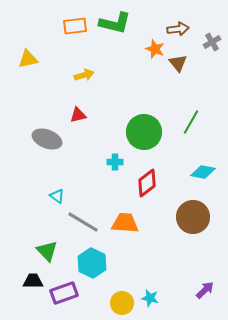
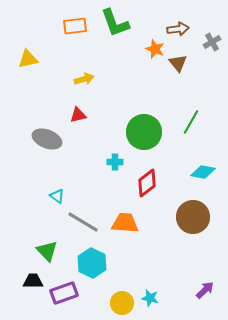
green L-shape: rotated 56 degrees clockwise
yellow arrow: moved 4 px down
